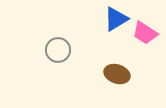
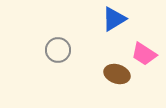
blue triangle: moved 2 px left
pink trapezoid: moved 1 px left, 21 px down
